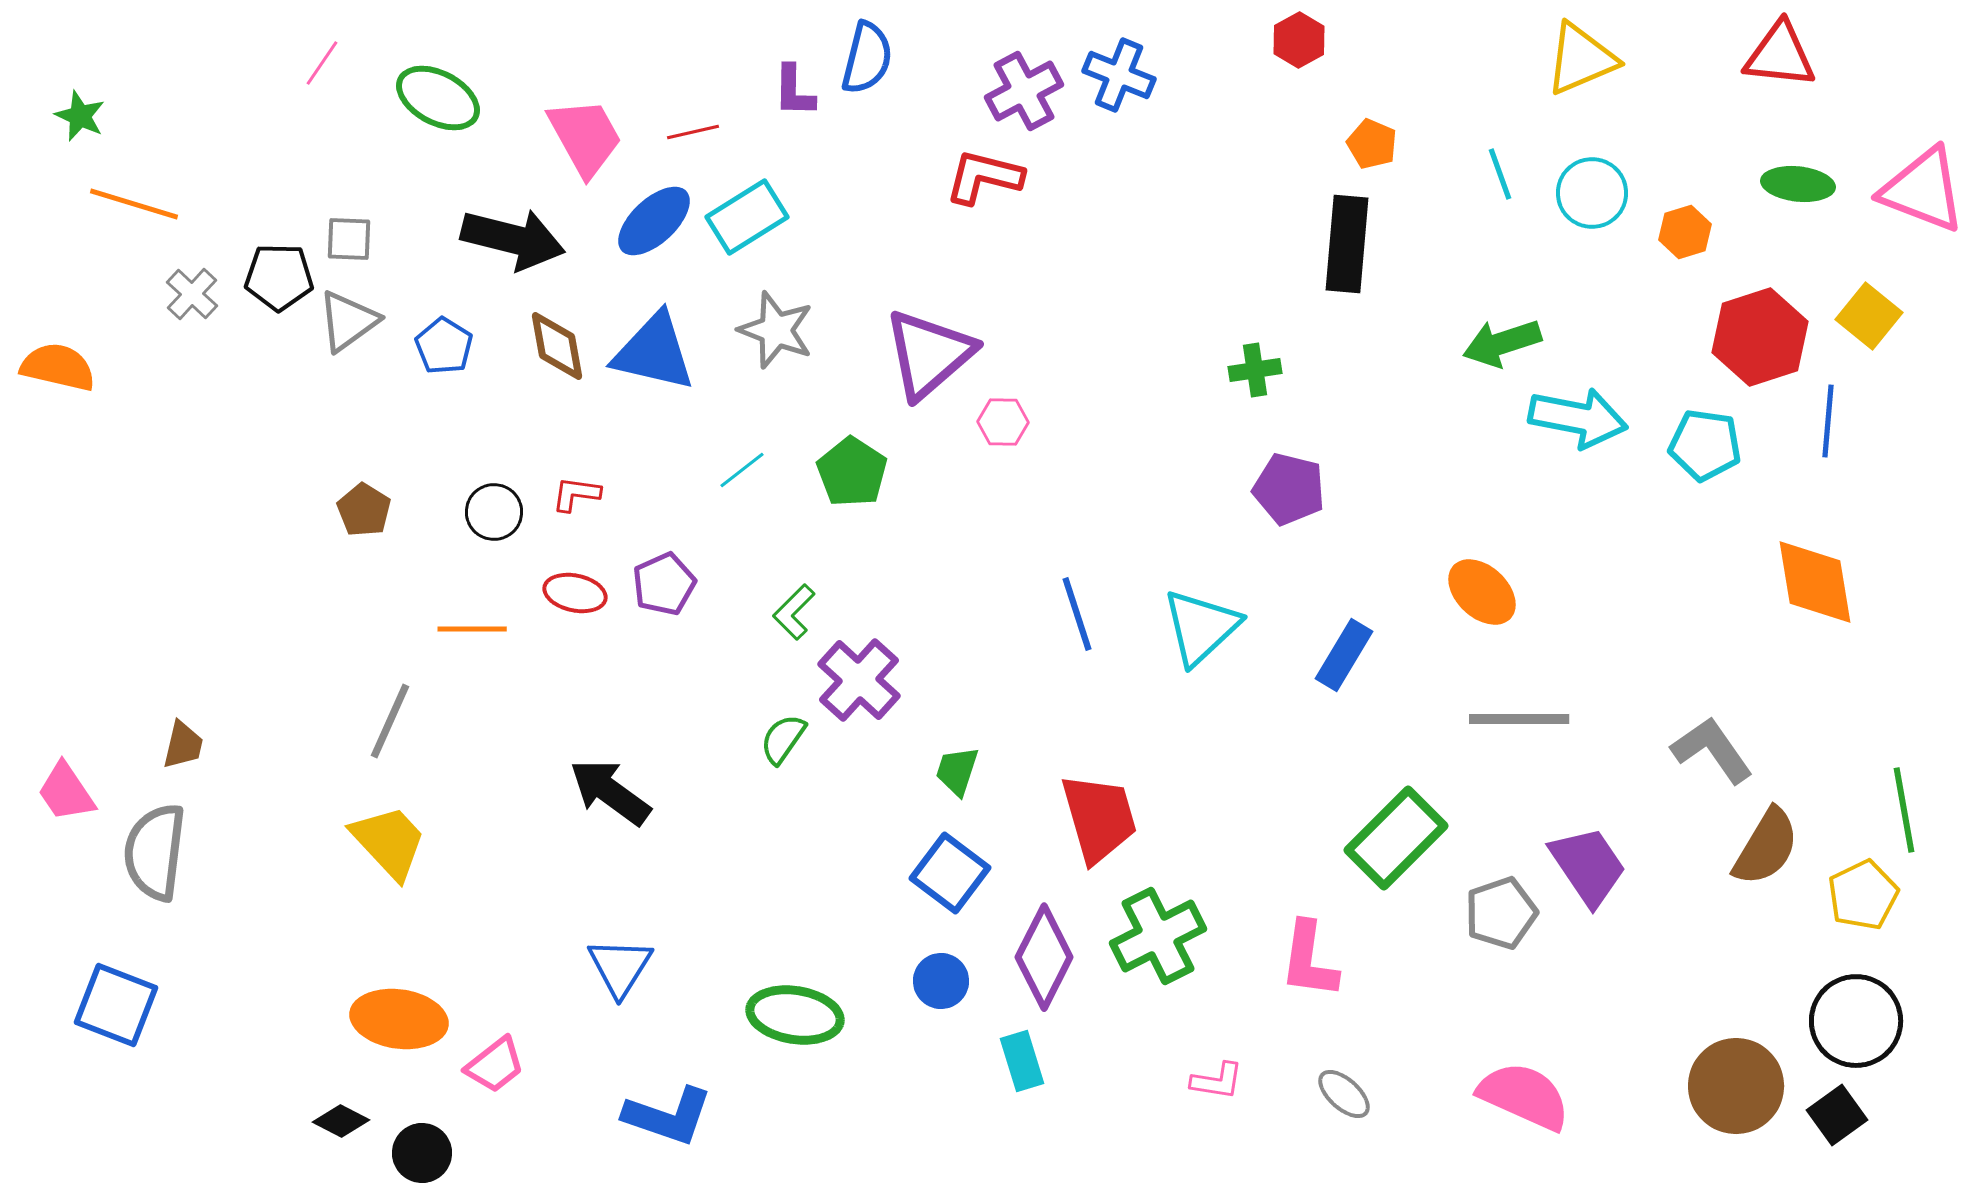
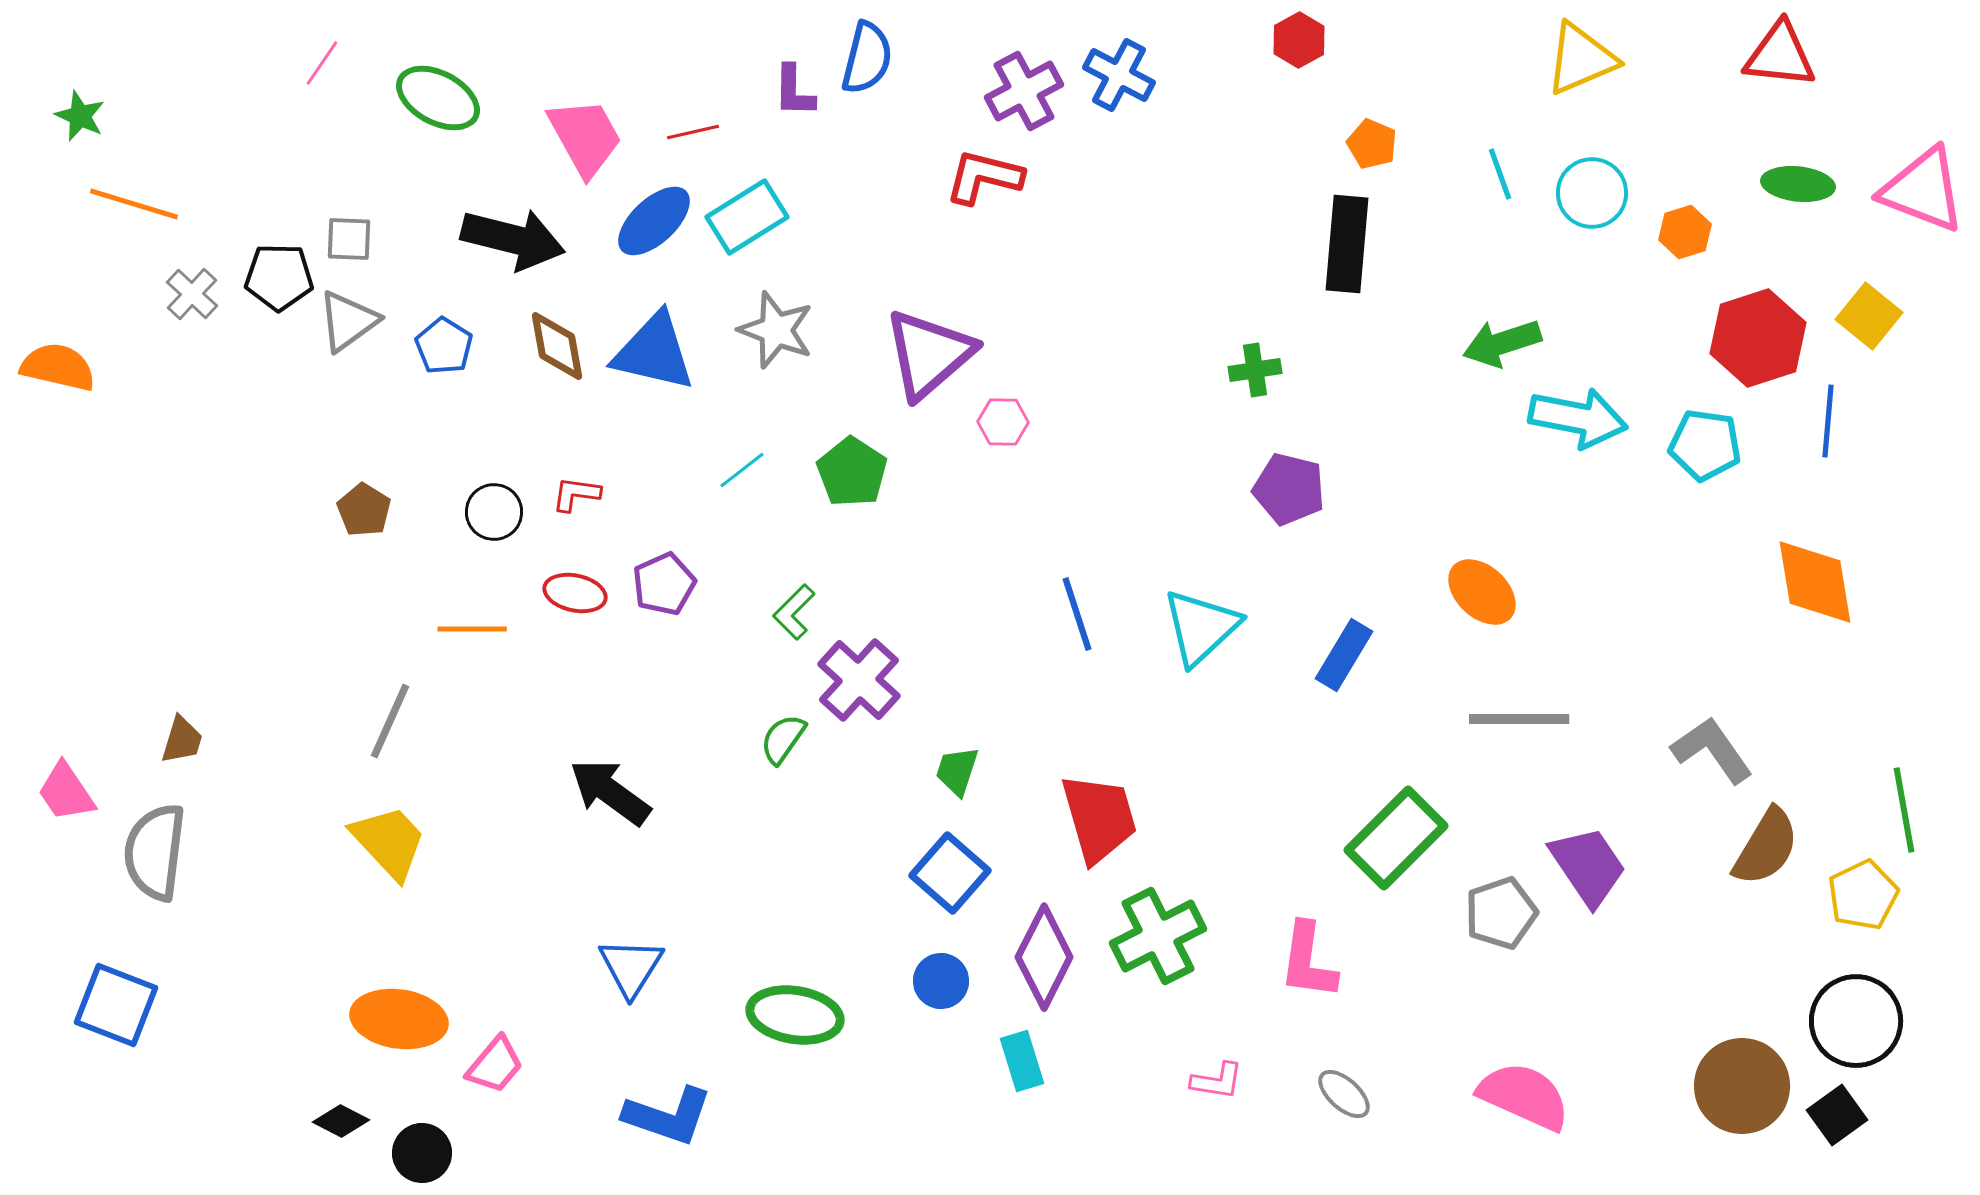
blue cross at (1119, 75): rotated 6 degrees clockwise
red hexagon at (1760, 337): moved 2 px left, 1 px down
brown trapezoid at (183, 745): moved 1 px left, 5 px up; rotated 4 degrees clockwise
blue square at (950, 873): rotated 4 degrees clockwise
pink L-shape at (1309, 960): moved 1 px left, 1 px down
blue triangle at (620, 967): moved 11 px right
pink trapezoid at (495, 1065): rotated 12 degrees counterclockwise
brown circle at (1736, 1086): moved 6 px right
